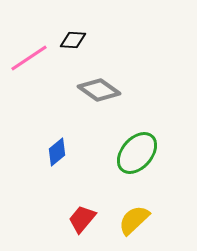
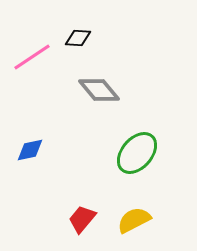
black diamond: moved 5 px right, 2 px up
pink line: moved 3 px right, 1 px up
gray diamond: rotated 15 degrees clockwise
blue diamond: moved 27 px left, 2 px up; rotated 28 degrees clockwise
yellow semicircle: rotated 16 degrees clockwise
